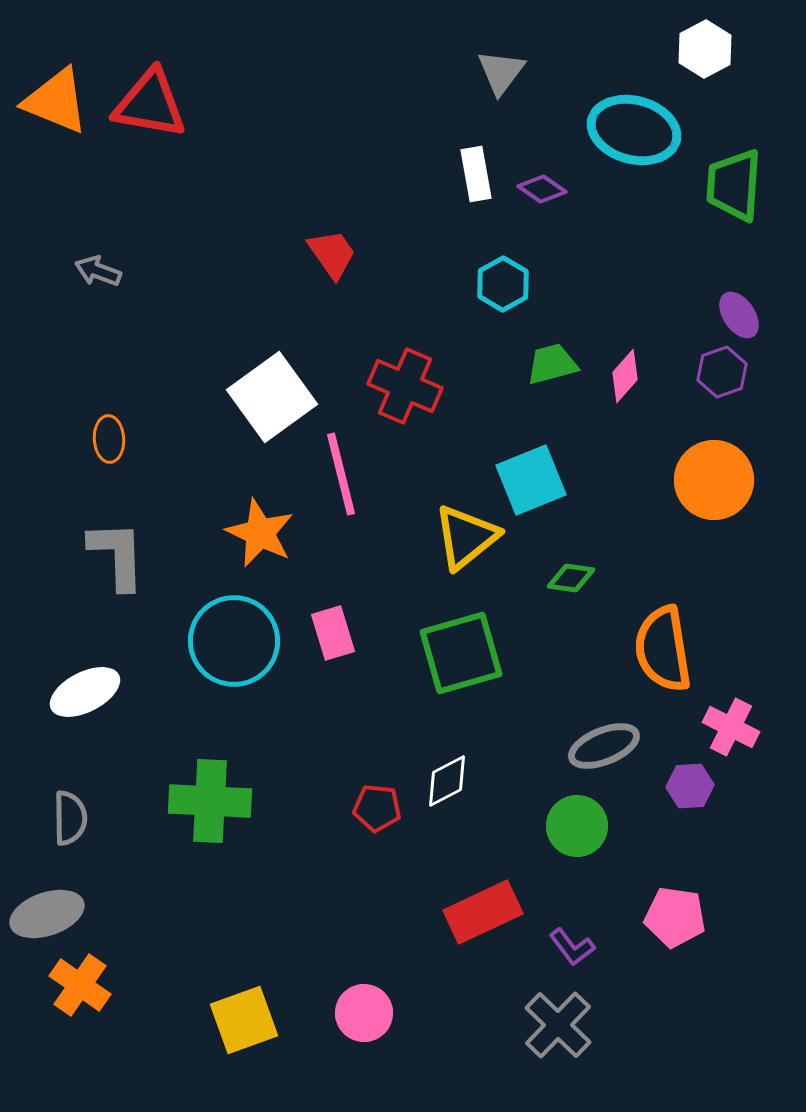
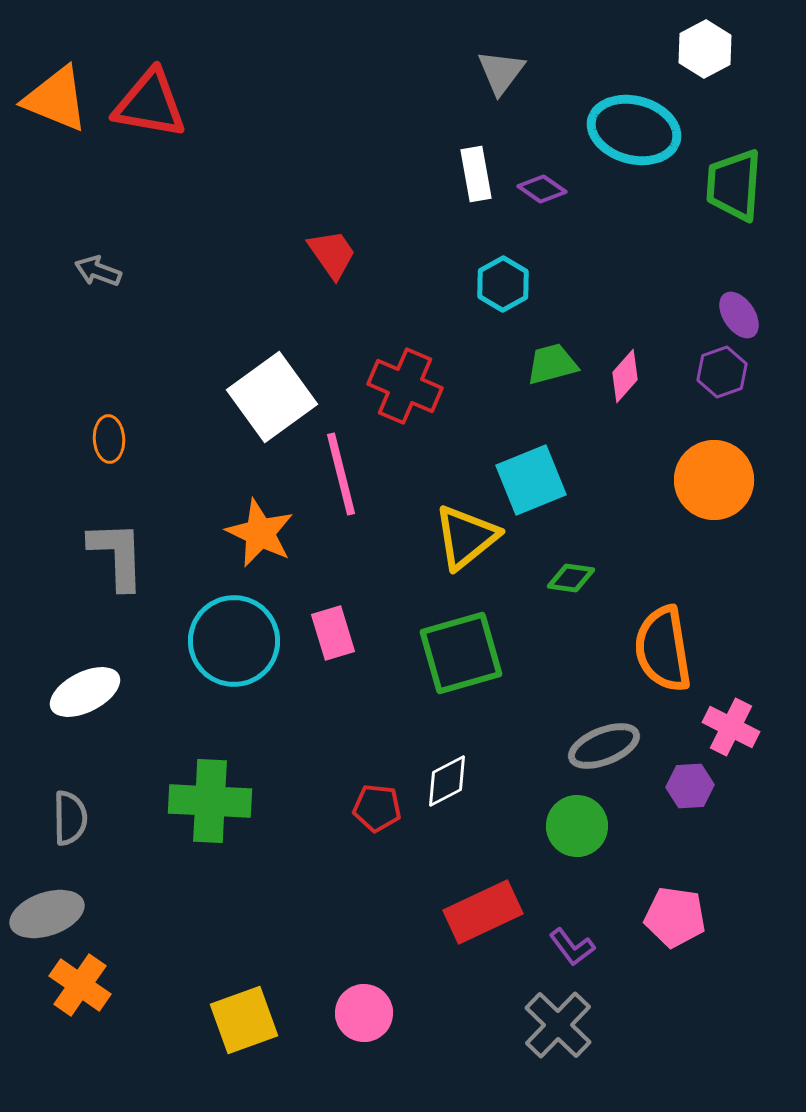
orange triangle at (56, 101): moved 2 px up
